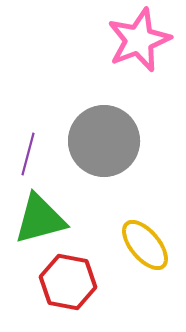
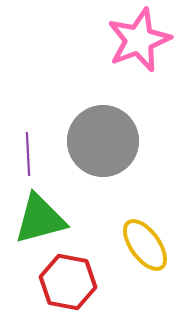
gray circle: moved 1 px left
purple line: rotated 18 degrees counterclockwise
yellow ellipse: rotated 4 degrees clockwise
